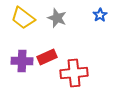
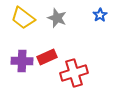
red cross: rotated 12 degrees counterclockwise
